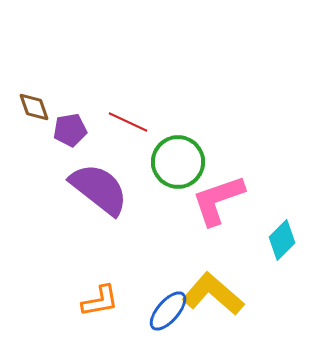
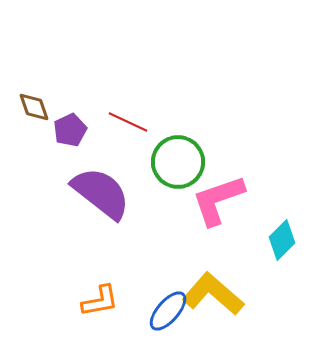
purple pentagon: rotated 16 degrees counterclockwise
purple semicircle: moved 2 px right, 4 px down
